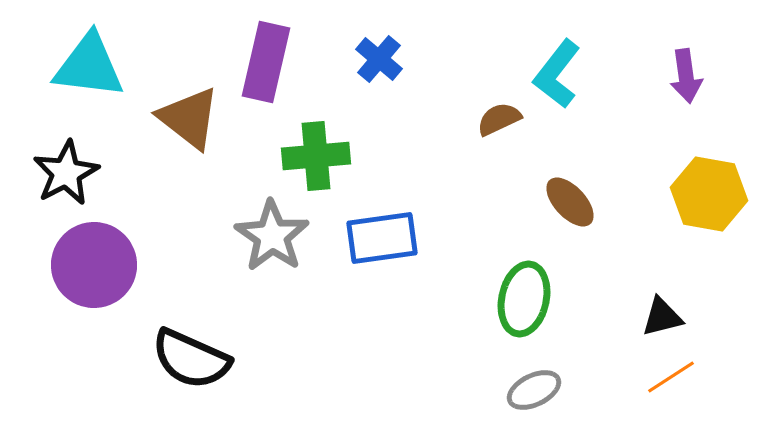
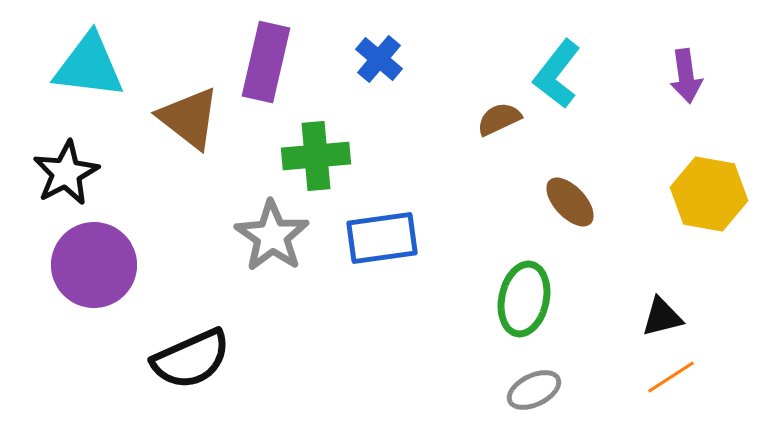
black semicircle: rotated 48 degrees counterclockwise
